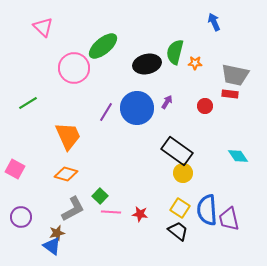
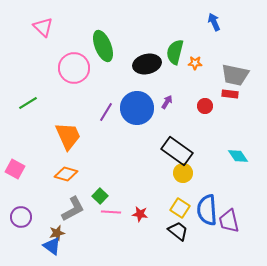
green ellipse: rotated 72 degrees counterclockwise
purple trapezoid: moved 2 px down
